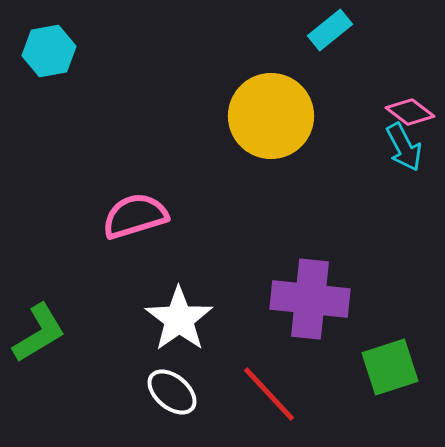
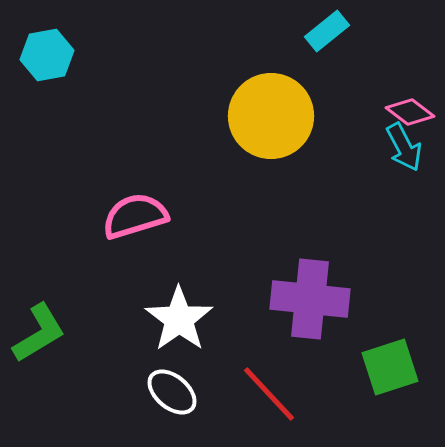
cyan rectangle: moved 3 px left, 1 px down
cyan hexagon: moved 2 px left, 4 px down
